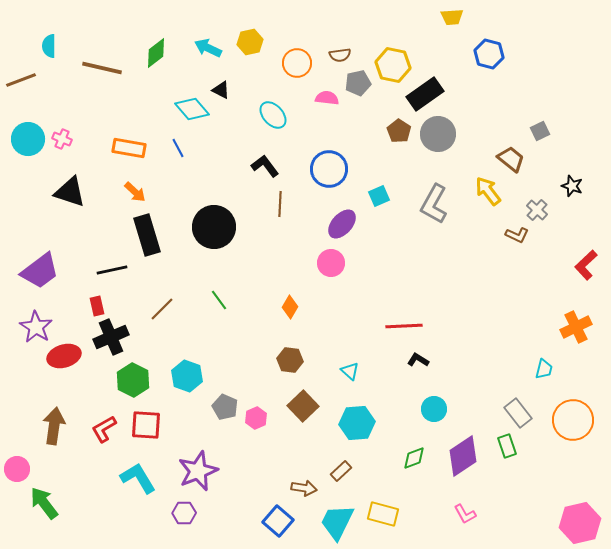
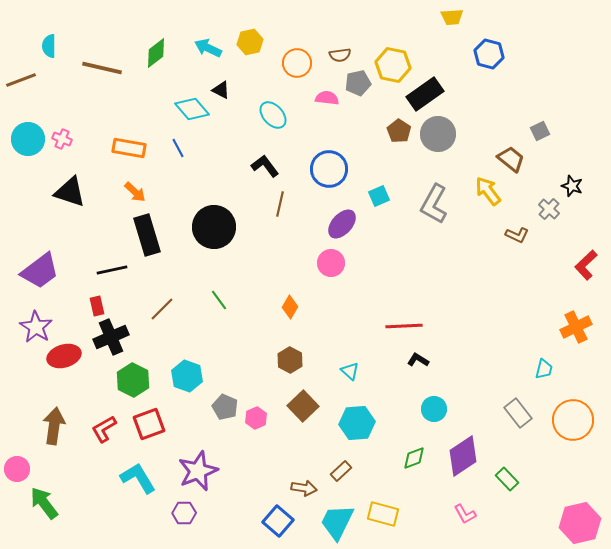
brown line at (280, 204): rotated 10 degrees clockwise
gray cross at (537, 210): moved 12 px right, 1 px up
brown hexagon at (290, 360): rotated 20 degrees clockwise
red square at (146, 425): moved 3 px right, 1 px up; rotated 24 degrees counterclockwise
green rectangle at (507, 446): moved 33 px down; rotated 25 degrees counterclockwise
